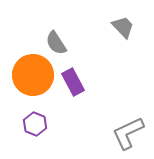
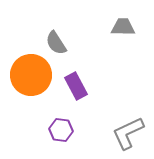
gray trapezoid: rotated 45 degrees counterclockwise
orange circle: moved 2 px left
purple rectangle: moved 3 px right, 4 px down
purple hexagon: moved 26 px right, 6 px down; rotated 15 degrees counterclockwise
